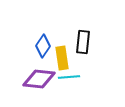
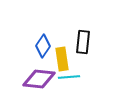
yellow rectangle: moved 1 px down
